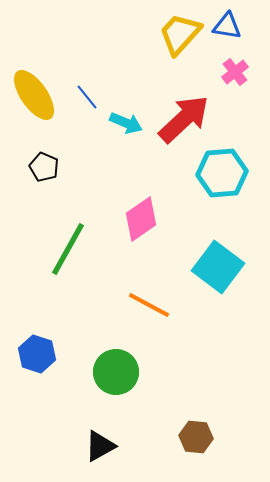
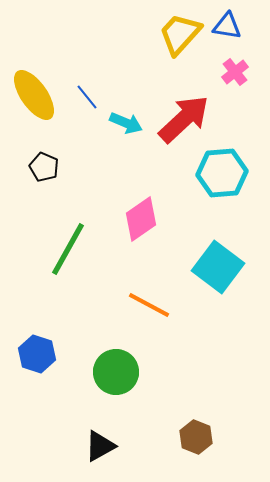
brown hexagon: rotated 16 degrees clockwise
